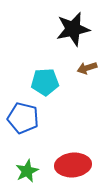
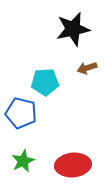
blue pentagon: moved 2 px left, 5 px up
green star: moved 4 px left, 10 px up
